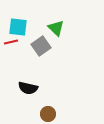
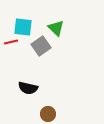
cyan square: moved 5 px right
